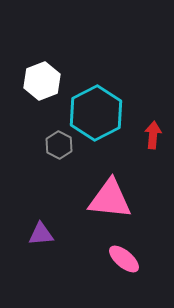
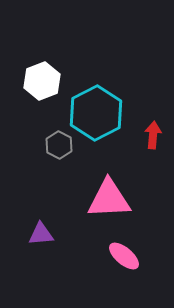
pink triangle: moved 1 px left; rotated 9 degrees counterclockwise
pink ellipse: moved 3 px up
